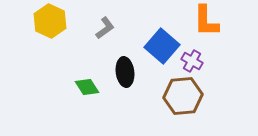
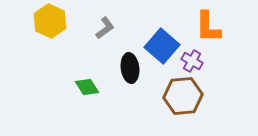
orange L-shape: moved 2 px right, 6 px down
black ellipse: moved 5 px right, 4 px up
